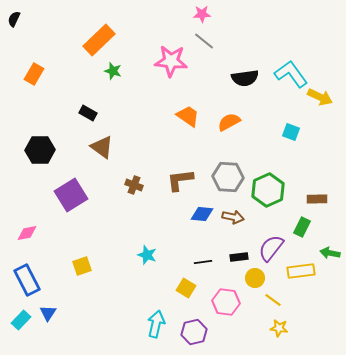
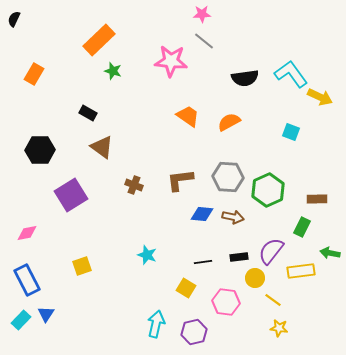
purple semicircle at (271, 248): moved 3 px down
blue triangle at (48, 313): moved 2 px left, 1 px down
